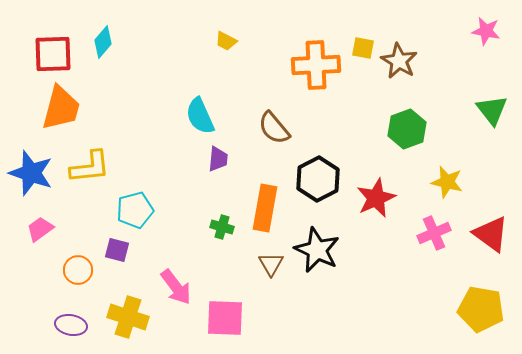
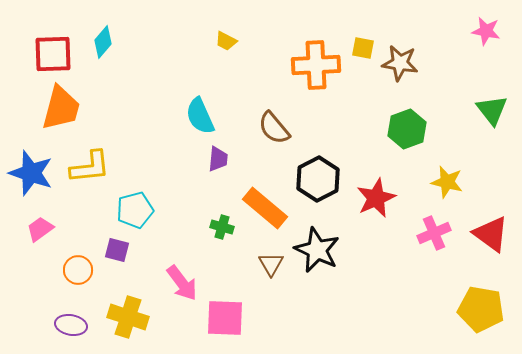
brown star: moved 1 px right, 2 px down; rotated 21 degrees counterclockwise
orange rectangle: rotated 60 degrees counterclockwise
pink arrow: moved 6 px right, 4 px up
